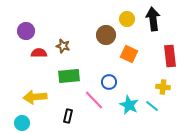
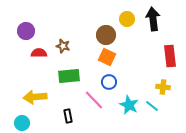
orange square: moved 22 px left, 3 px down
black rectangle: rotated 24 degrees counterclockwise
